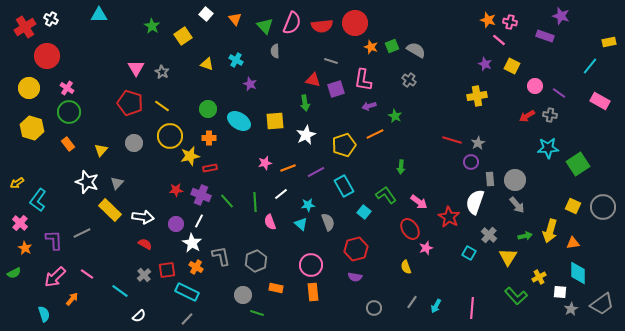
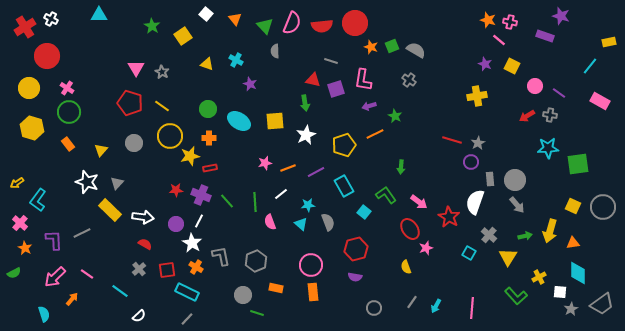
green square at (578, 164): rotated 25 degrees clockwise
gray cross at (144, 275): moved 5 px left, 6 px up
